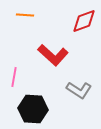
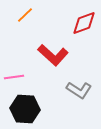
orange line: rotated 48 degrees counterclockwise
red diamond: moved 2 px down
pink line: rotated 72 degrees clockwise
black hexagon: moved 8 px left
